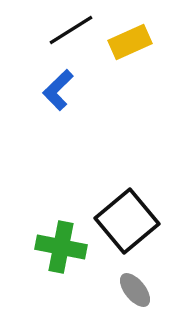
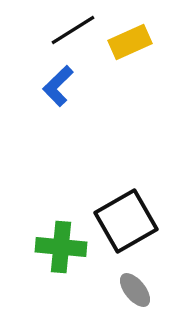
black line: moved 2 px right
blue L-shape: moved 4 px up
black square: moved 1 px left; rotated 10 degrees clockwise
green cross: rotated 6 degrees counterclockwise
